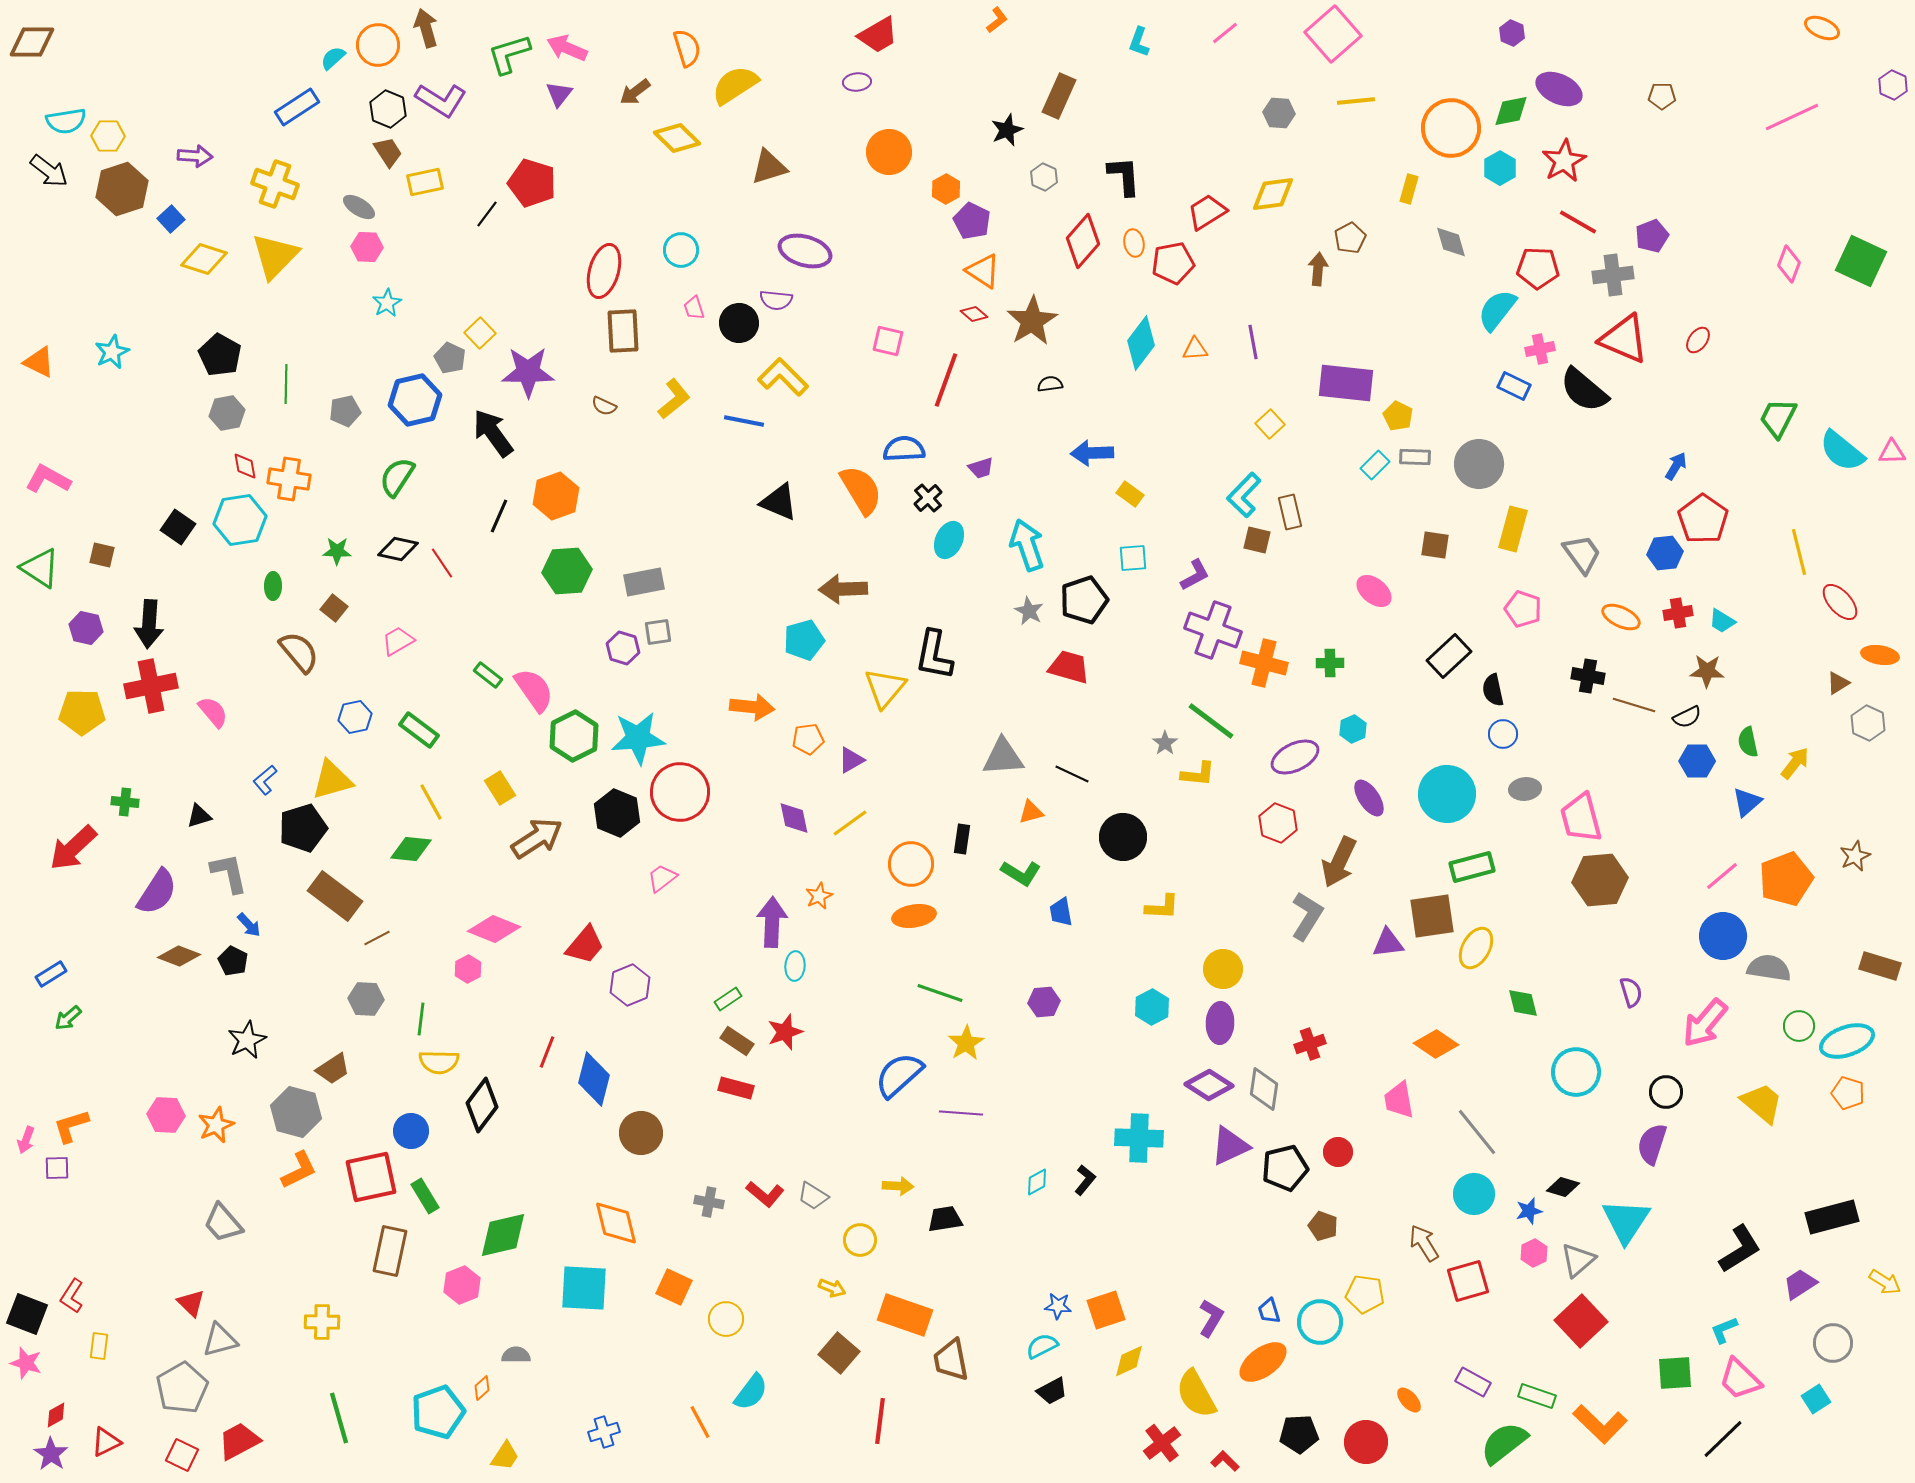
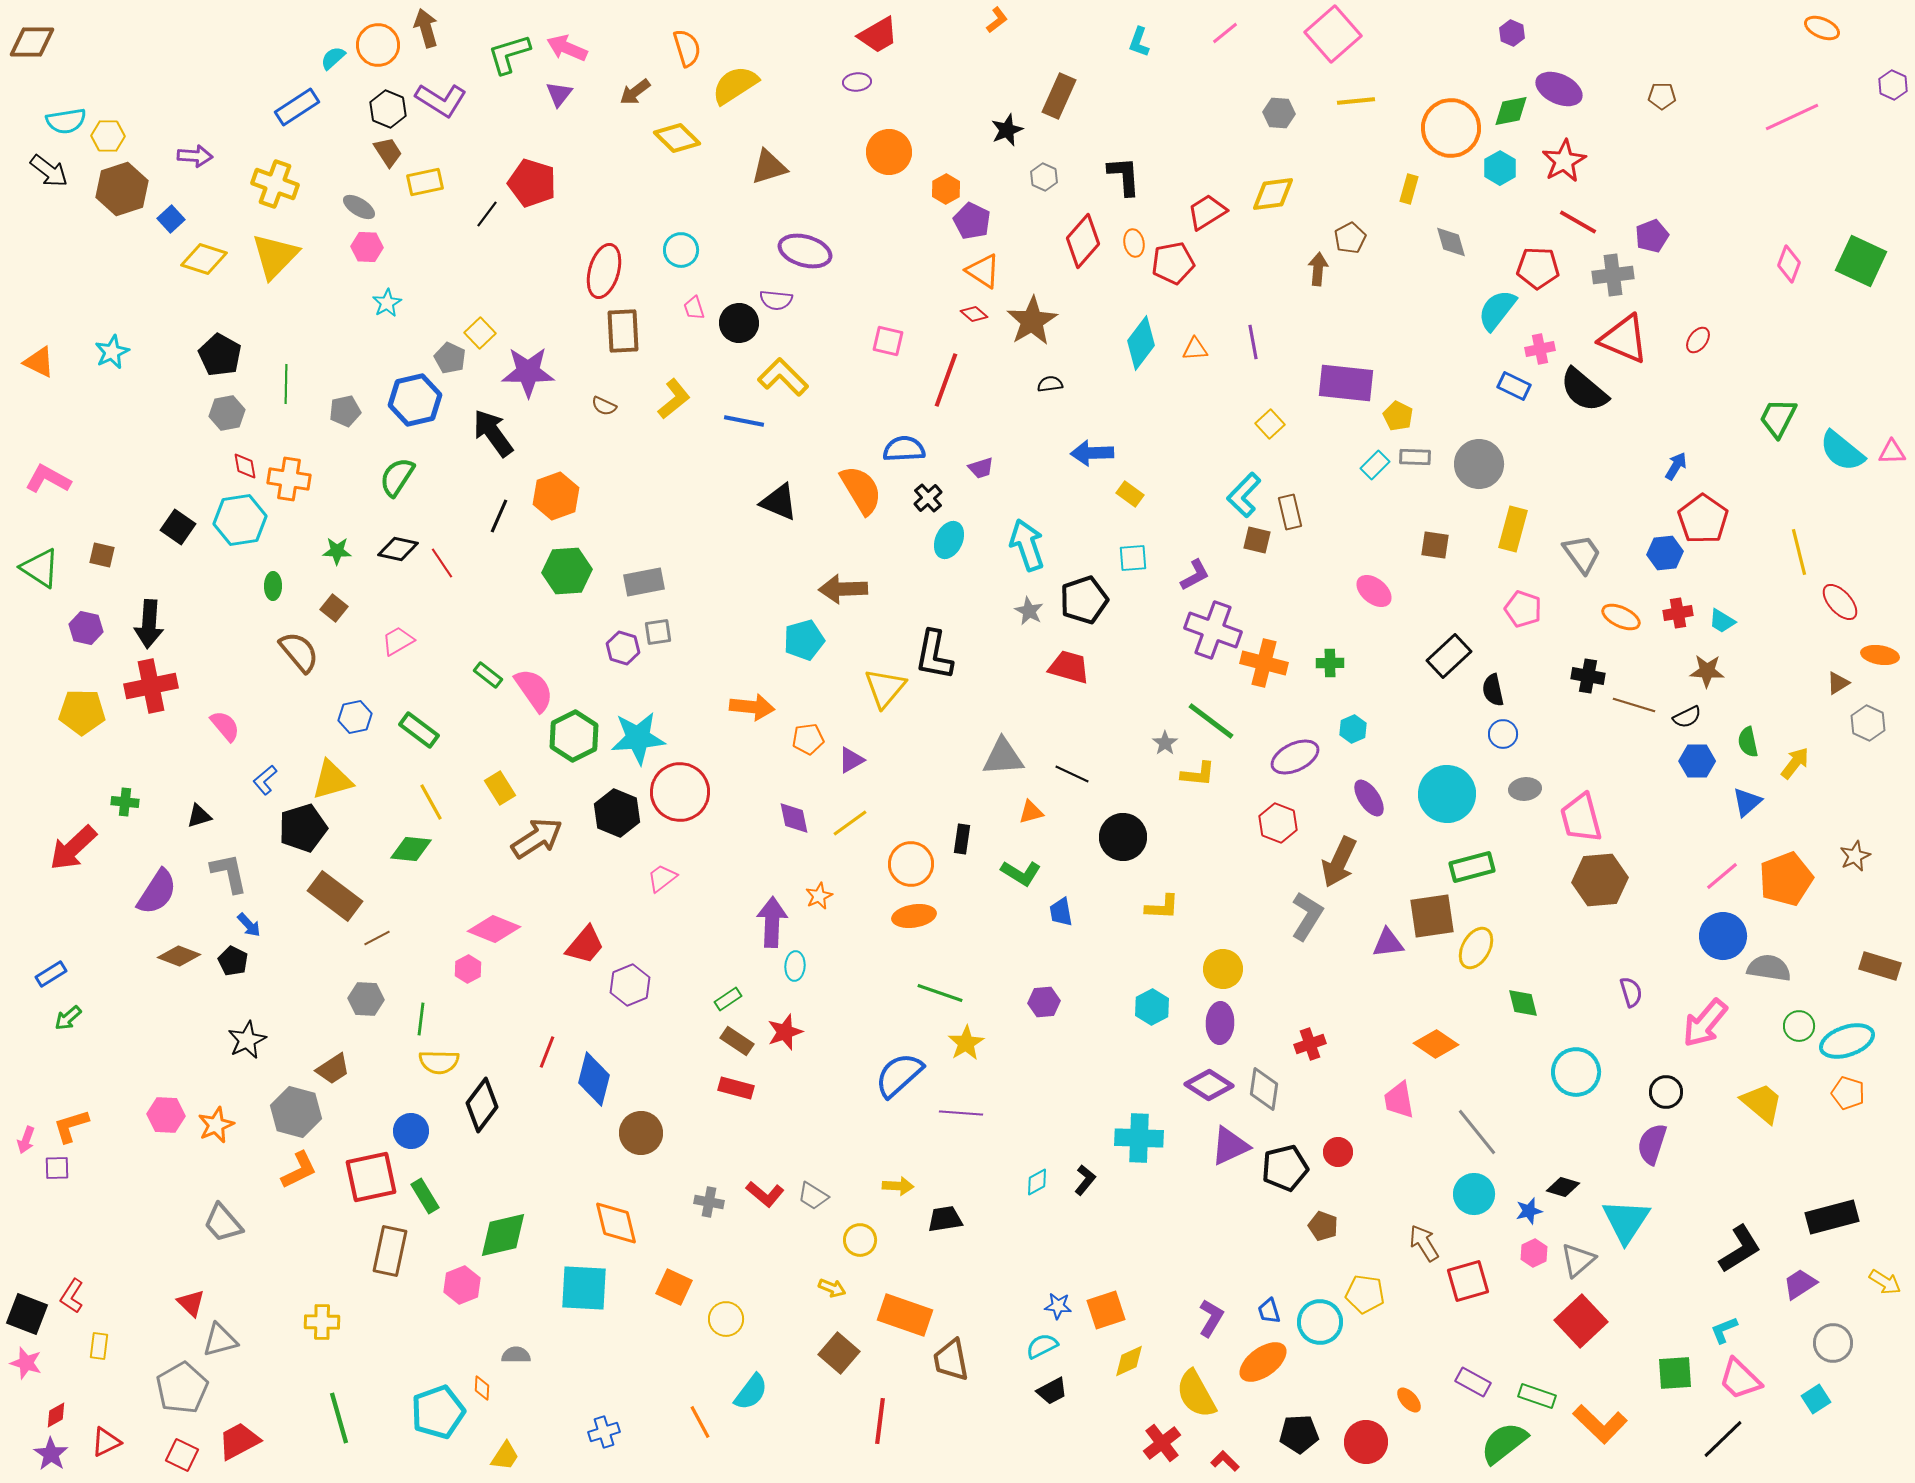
pink semicircle at (213, 712): moved 12 px right, 14 px down
orange diamond at (482, 1388): rotated 45 degrees counterclockwise
